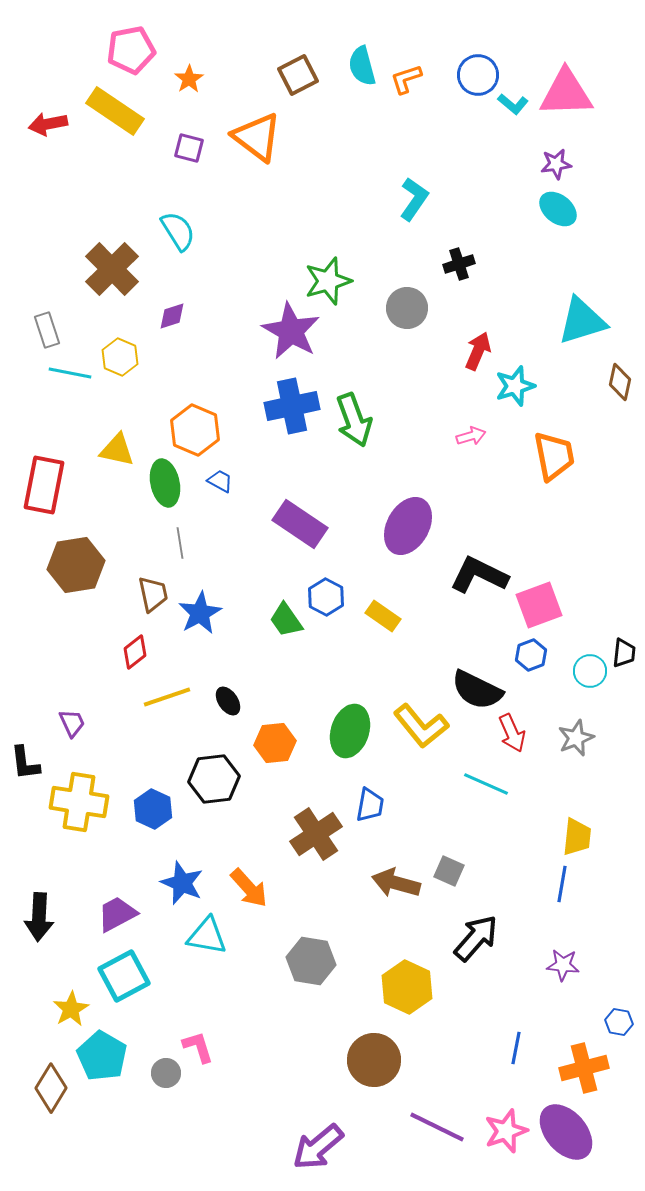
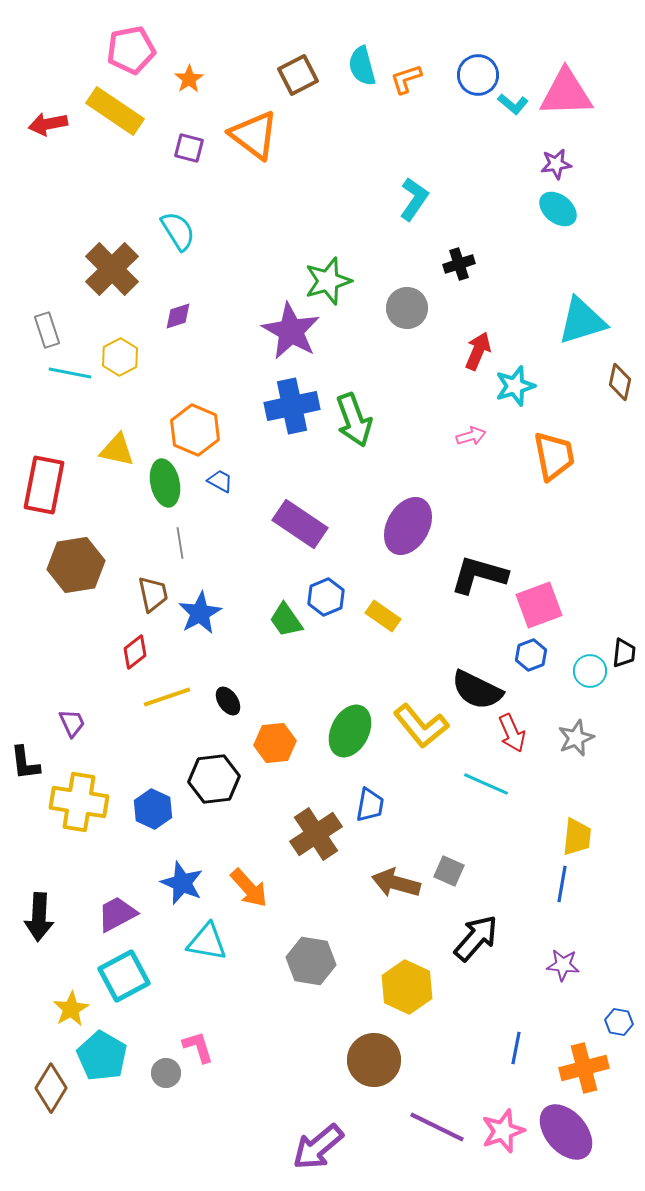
orange triangle at (257, 137): moved 3 px left, 2 px up
purple diamond at (172, 316): moved 6 px right
yellow hexagon at (120, 357): rotated 9 degrees clockwise
black L-shape at (479, 575): rotated 10 degrees counterclockwise
blue hexagon at (326, 597): rotated 9 degrees clockwise
green ellipse at (350, 731): rotated 9 degrees clockwise
cyan triangle at (207, 936): moved 6 px down
pink star at (506, 1131): moved 3 px left
